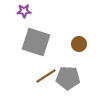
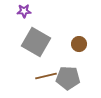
gray square: rotated 12 degrees clockwise
brown line: rotated 20 degrees clockwise
